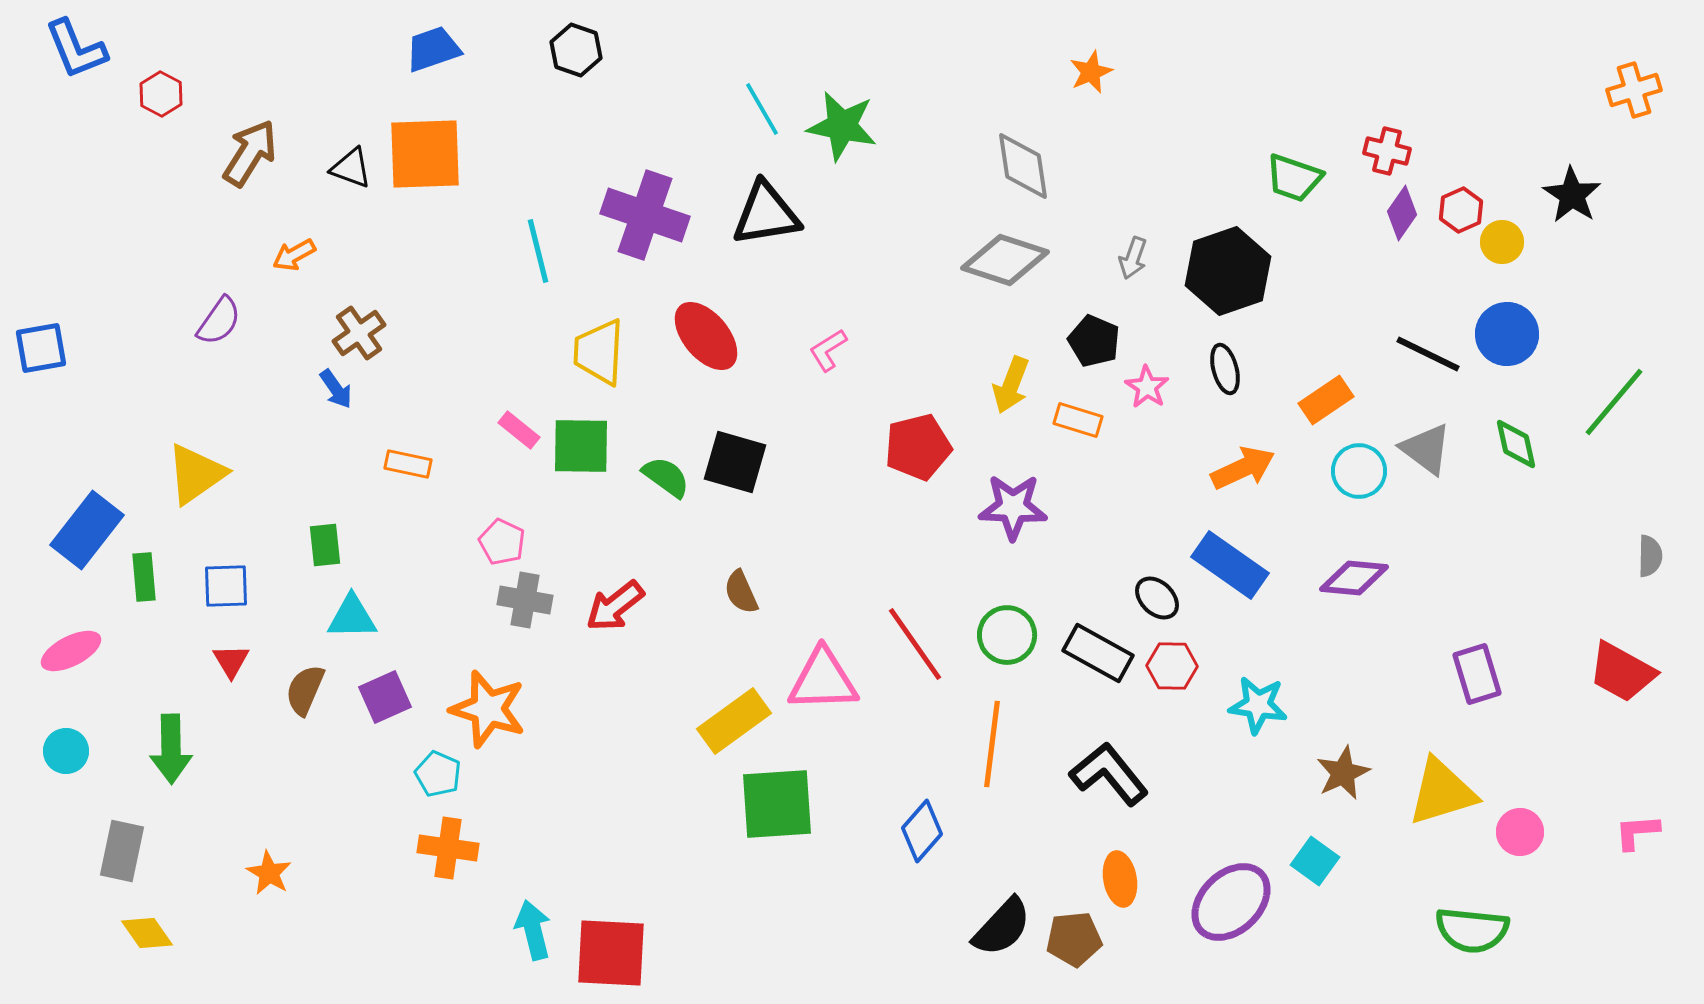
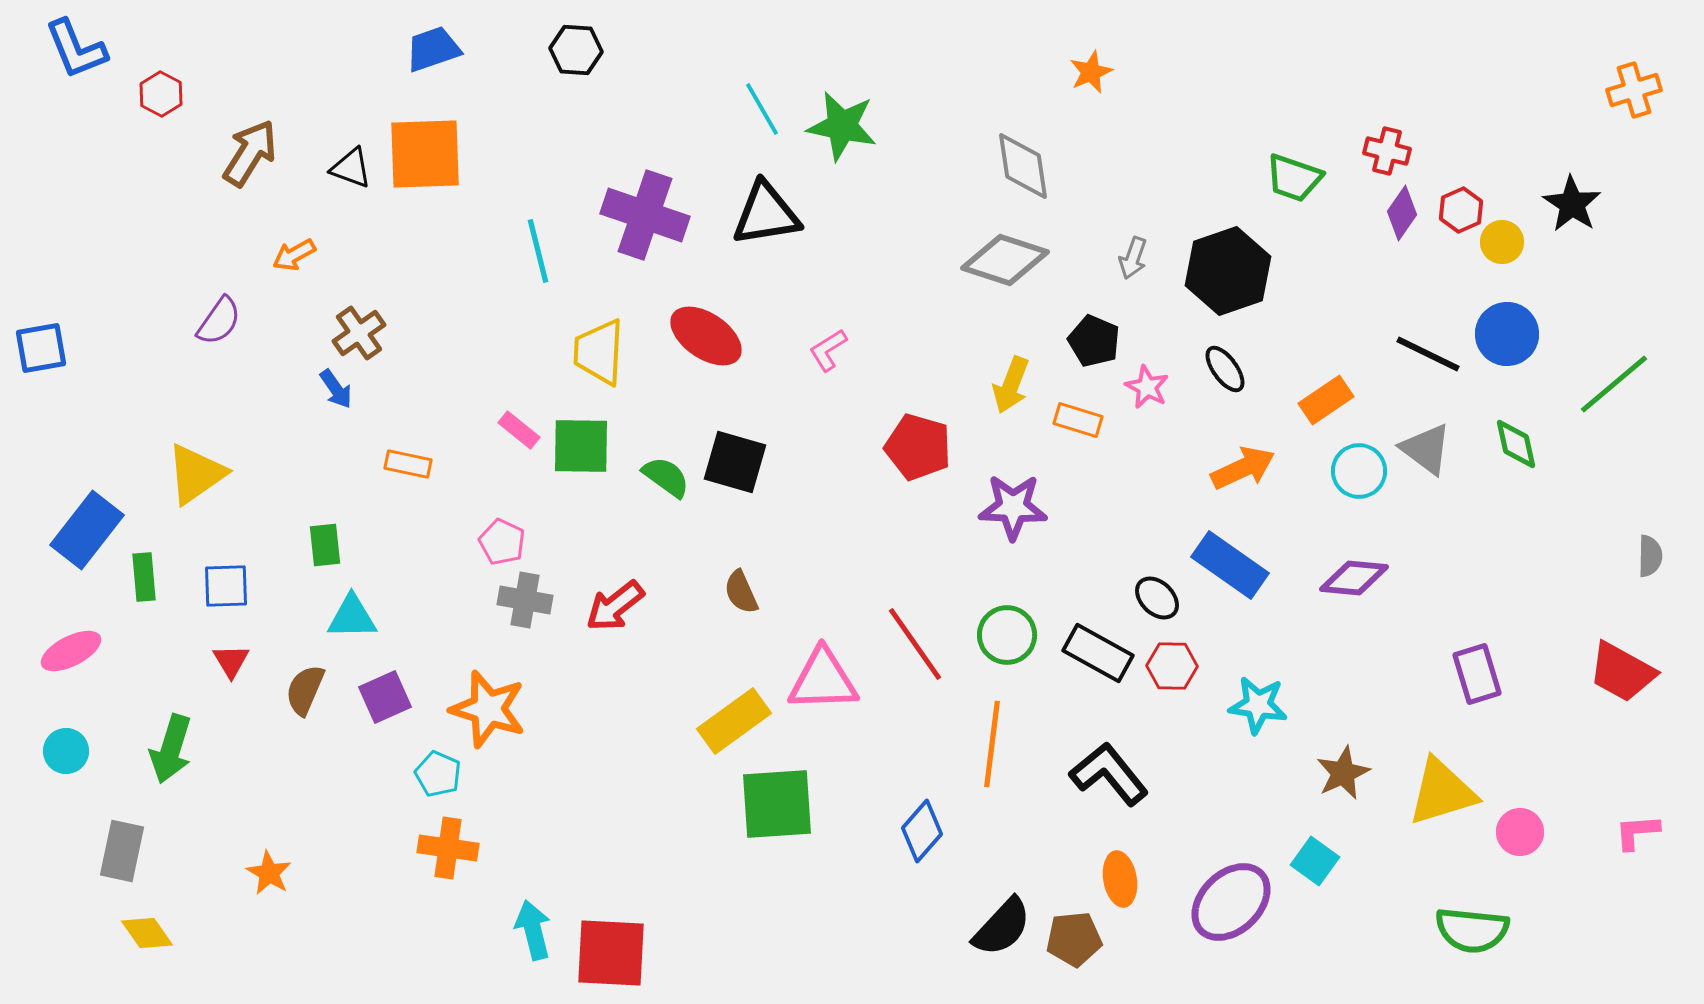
black hexagon at (576, 50): rotated 15 degrees counterclockwise
black star at (1572, 195): moved 9 px down
red ellipse at (706, 336): rotated 16 degrees counterclockwise
black ellipse at (1225, 369): rotated 21 degrees counterclockwise
pink star at (1147, 387): rotated 6 degrees counterclockwise
green line at (1614, 402): moved 18 px up; rotated 10 degrees clockwise
red pentagon at (918, 447): rotated 30 degrees clockwise
green arrow at (171, 749): rotated 18 degrees clockwise
